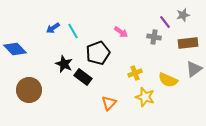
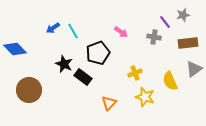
yellow semicircle: moved 2 px right, 1 px down; rotated 42 degrees clockwise
